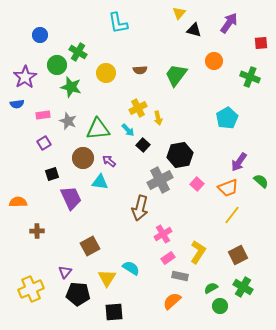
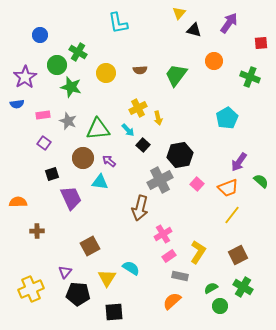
purple square at (44, 143): rotated 24 degrees counterclockwise
pink rectangle at (168, 258): moved 1 px right, 2 px up
